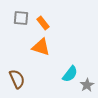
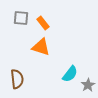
brown semicircle: rotated 18 degrees clockwise
gray star: moved 1 px right
